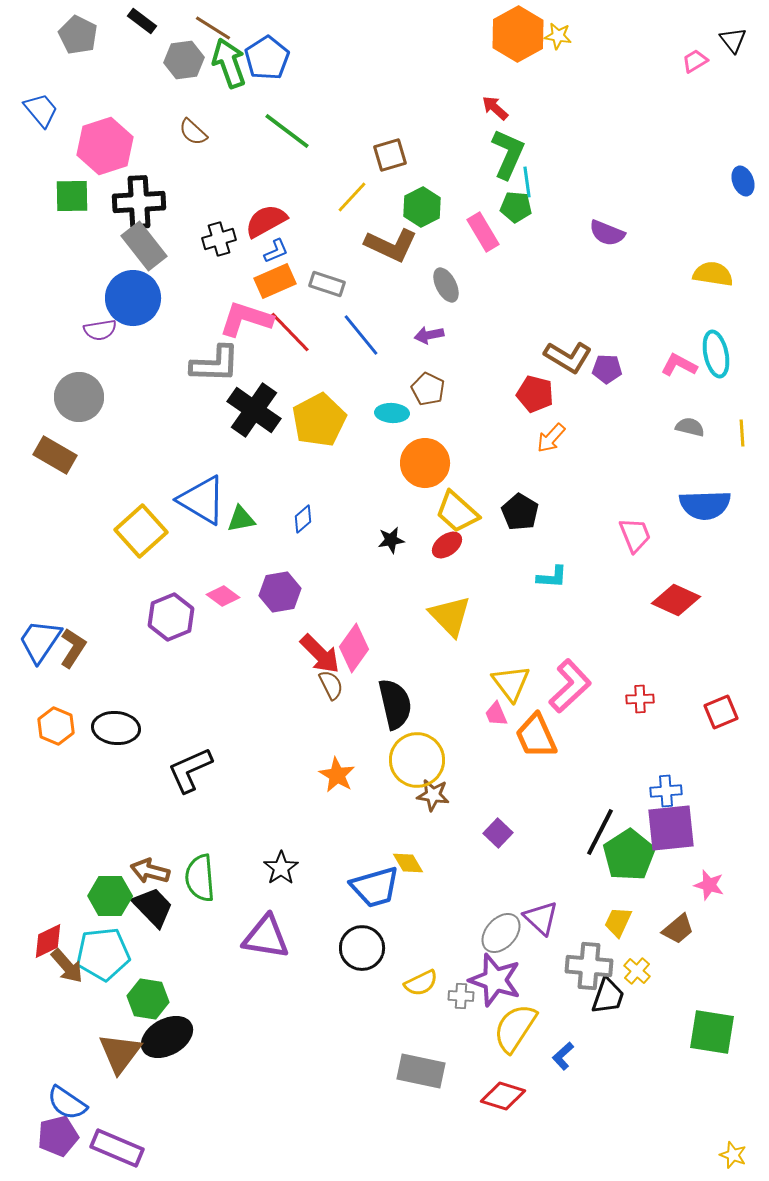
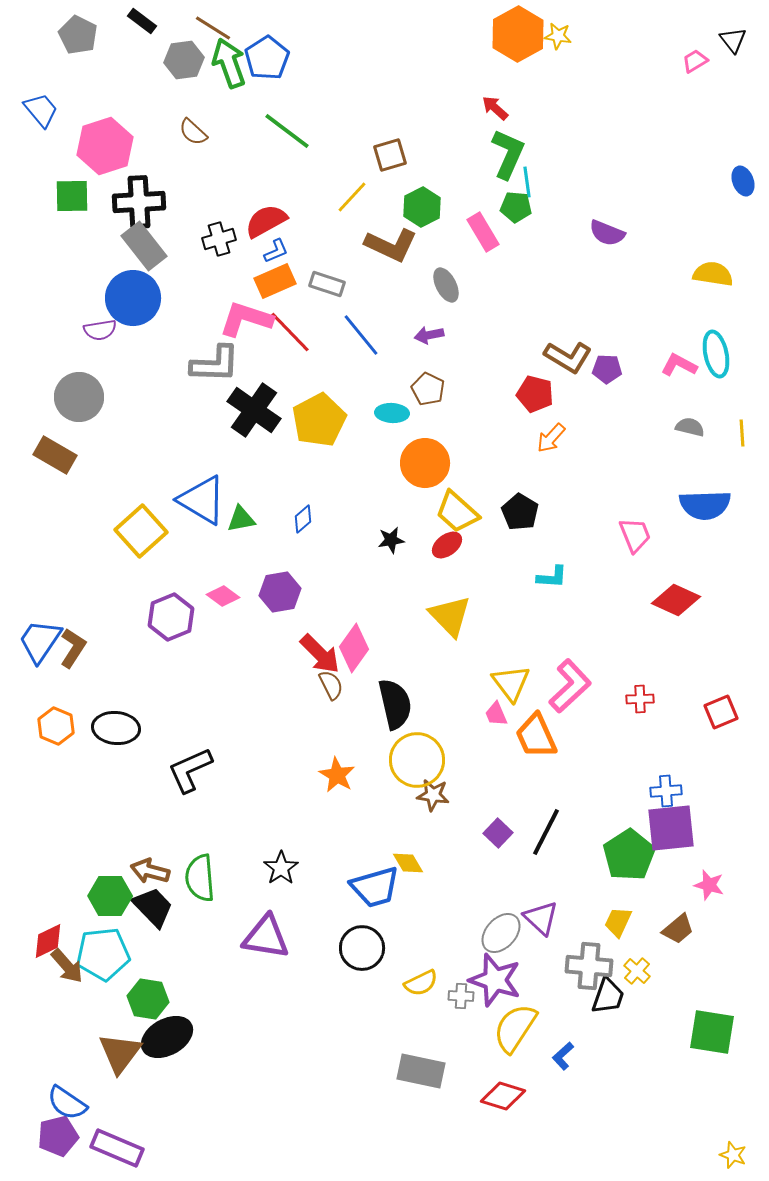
black line at (600, 832): moved 54 px left
